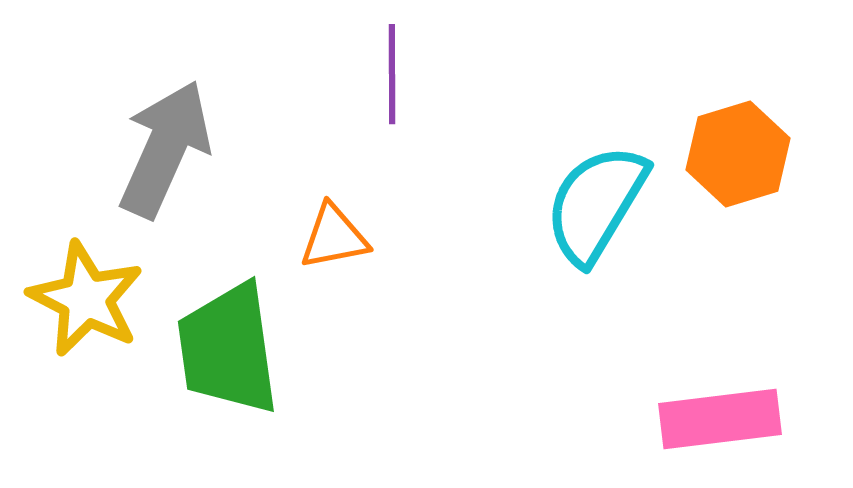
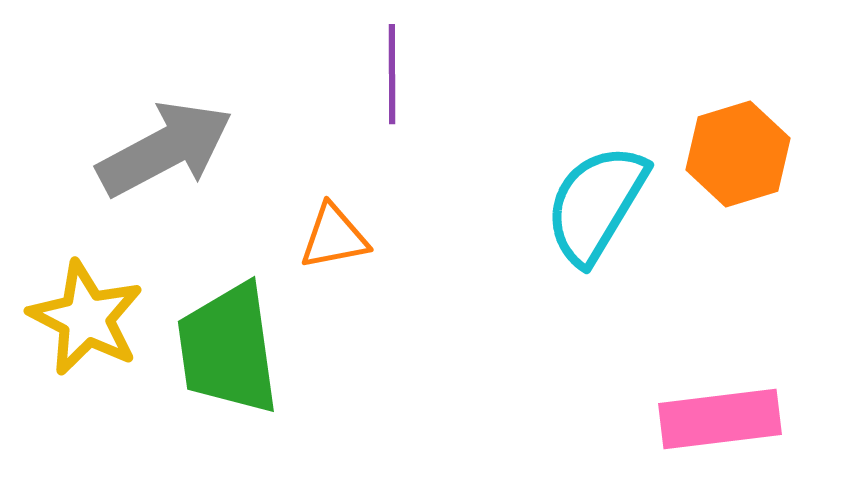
gray arrow: rotated 38 degrees clockwise
yellow star: moved 19 px down
